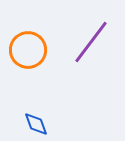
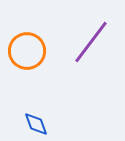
orange circle: moved 1 px left, 1 px down
